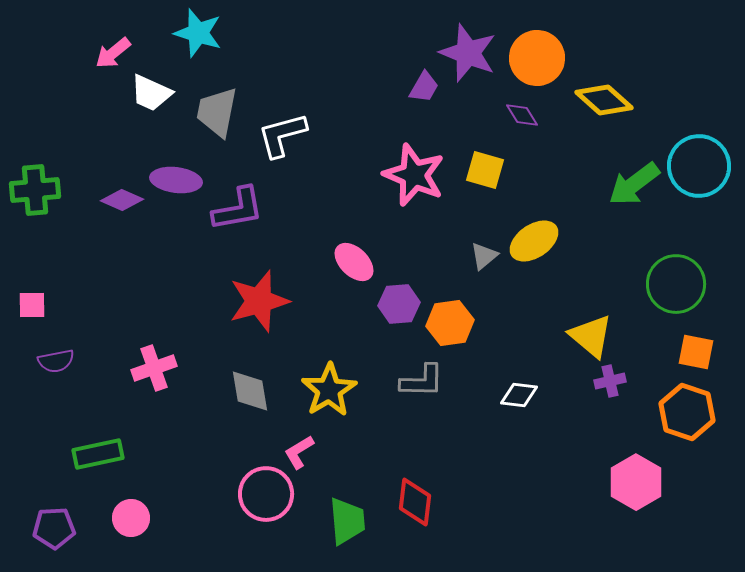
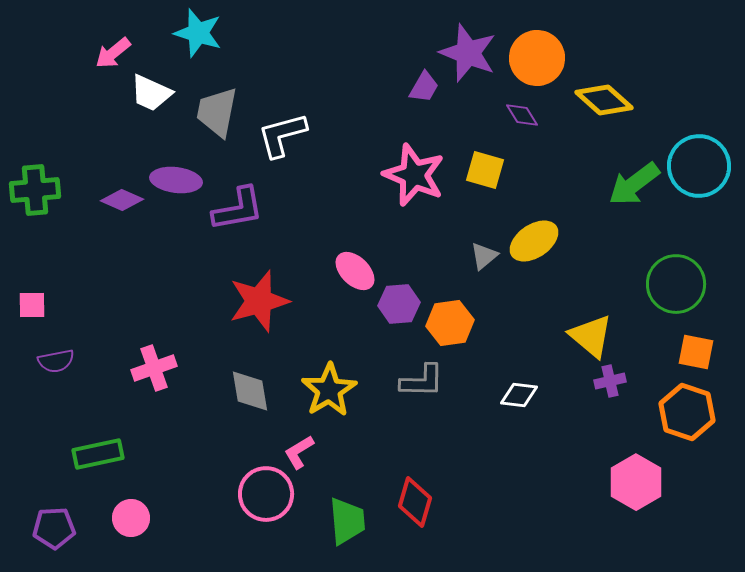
pink ellipse at (354, 262): moved 1 px right, 9 px down
red diamond at (415, 502): rotated 9 degrees clockwise
